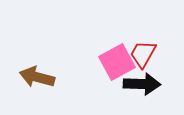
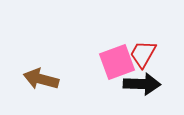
pink square: rotated 9 degrees clockwise
brown arrow: moved 4 px right, 2 px down
